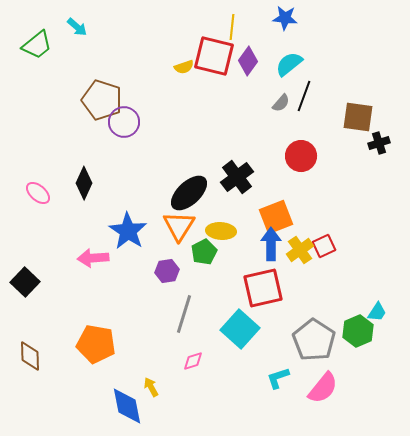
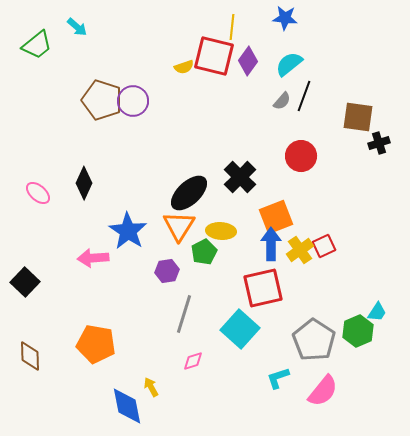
gray semicircle at (281, 103): moved 1 px right, 2 px up
purple circle at (124, 122): moved 9 px right, 21 px up
black cross at (237, 177): moved 3 px right; rotated 8 degrees counterclockwise
pink semicircle at (323, 388): moved 3 px down
